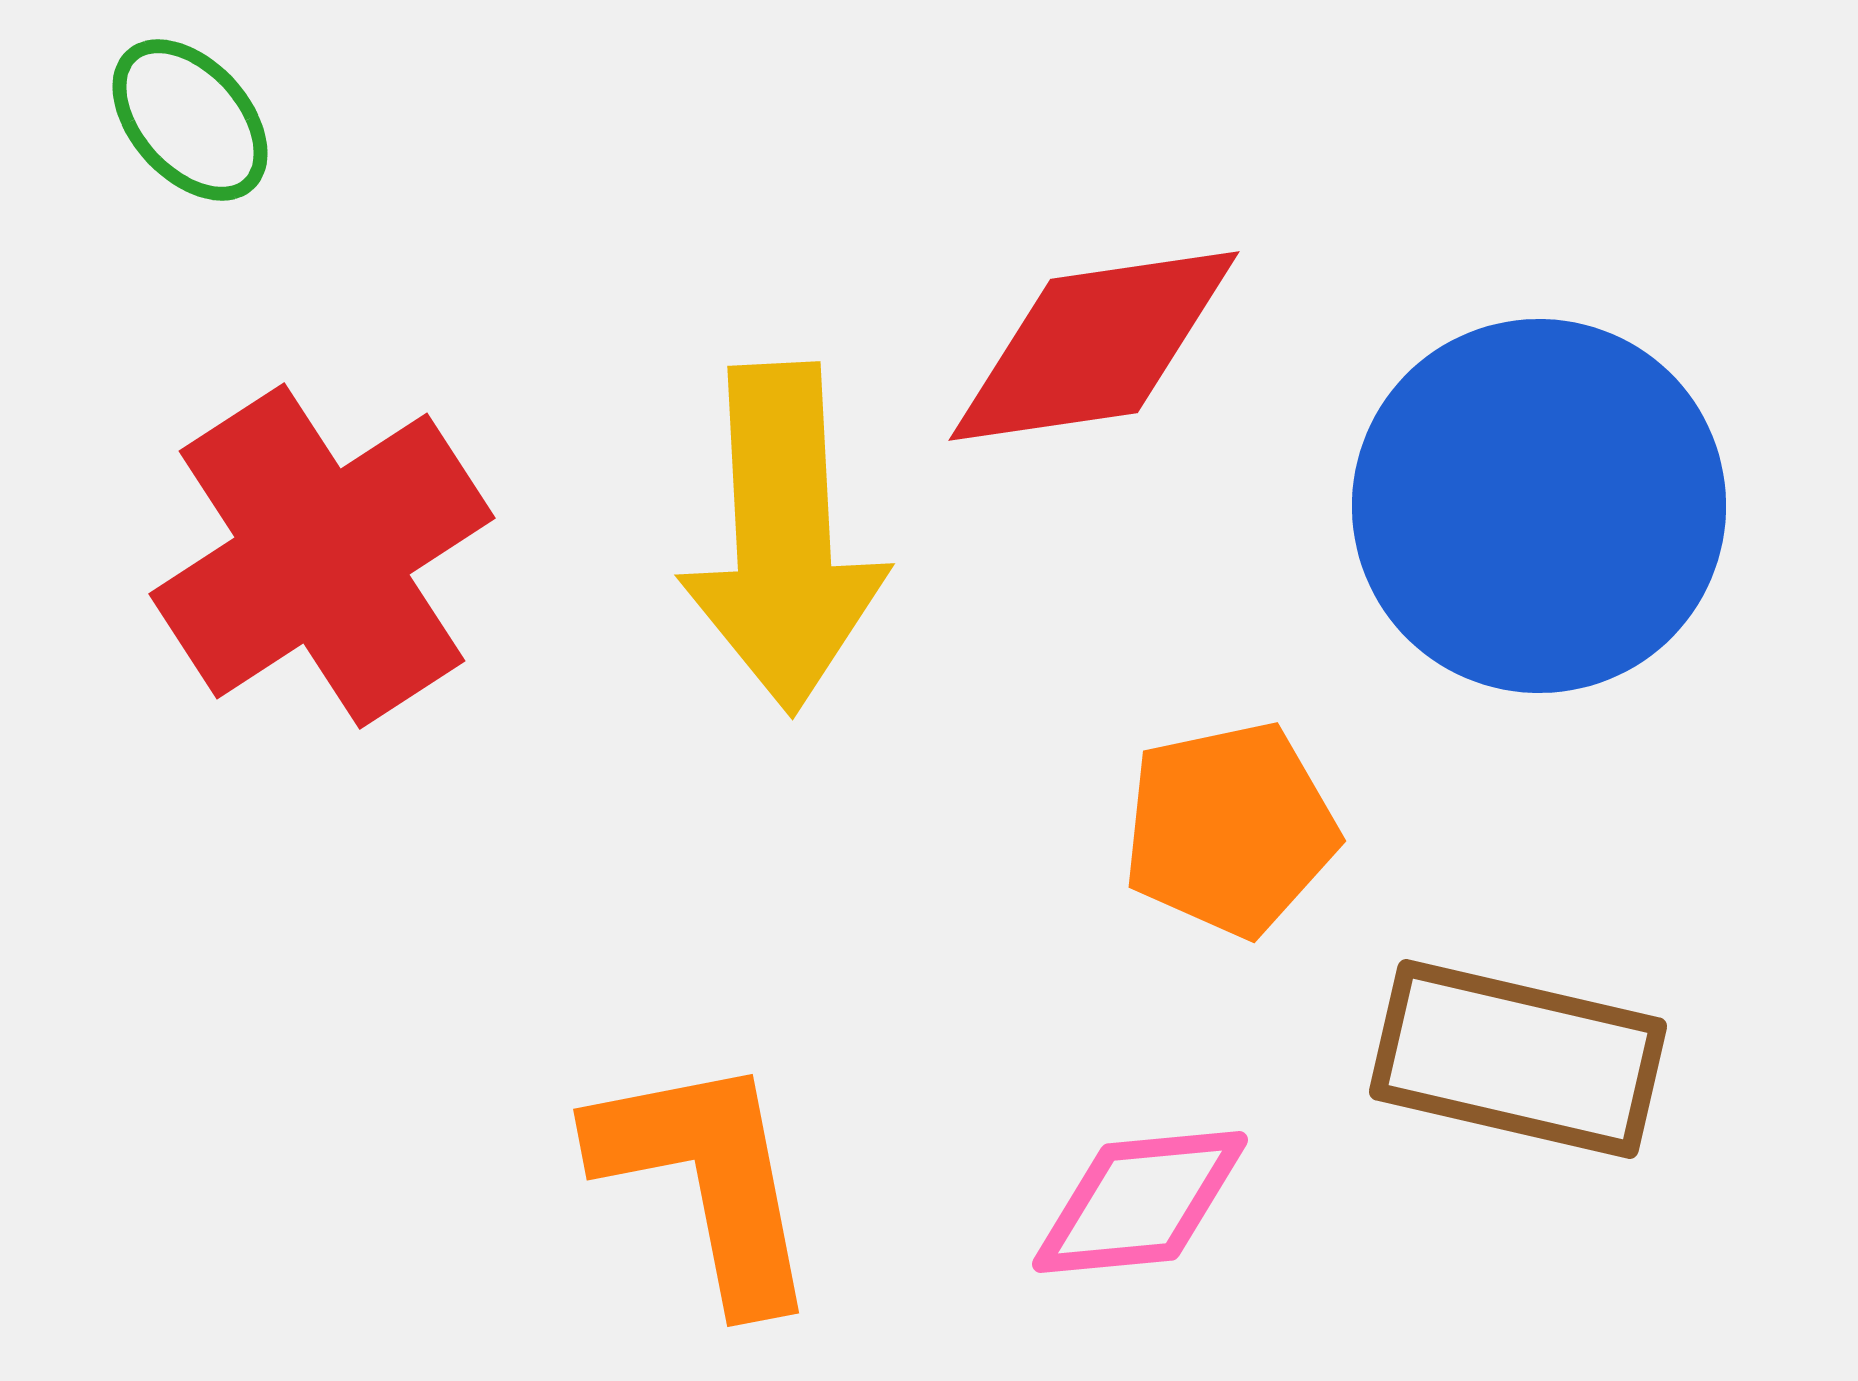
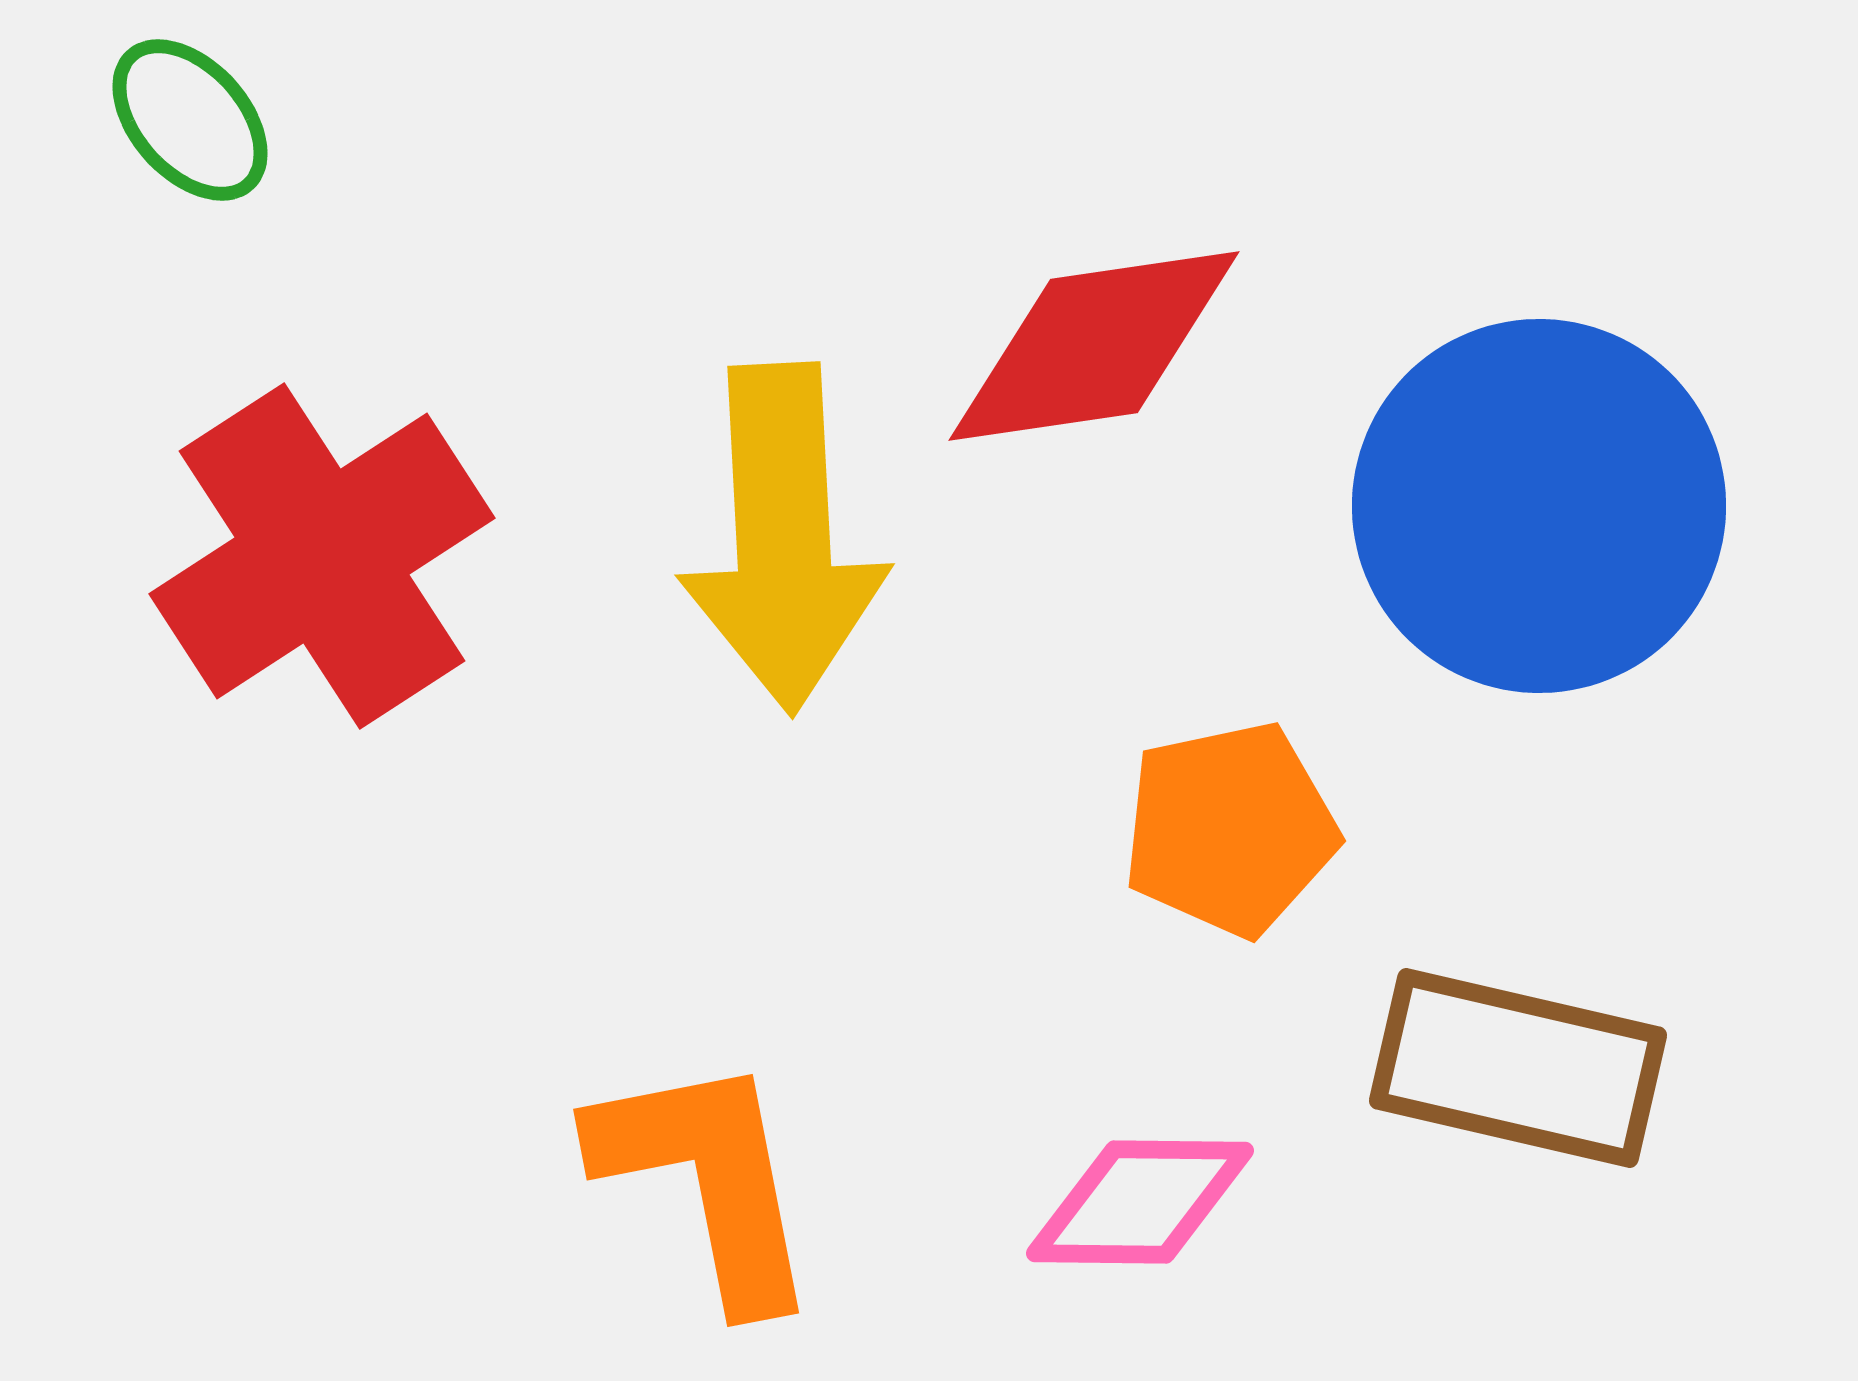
brown rectangle: moved 9 px down
pink diamond: rotated 6 degrees clockwise
